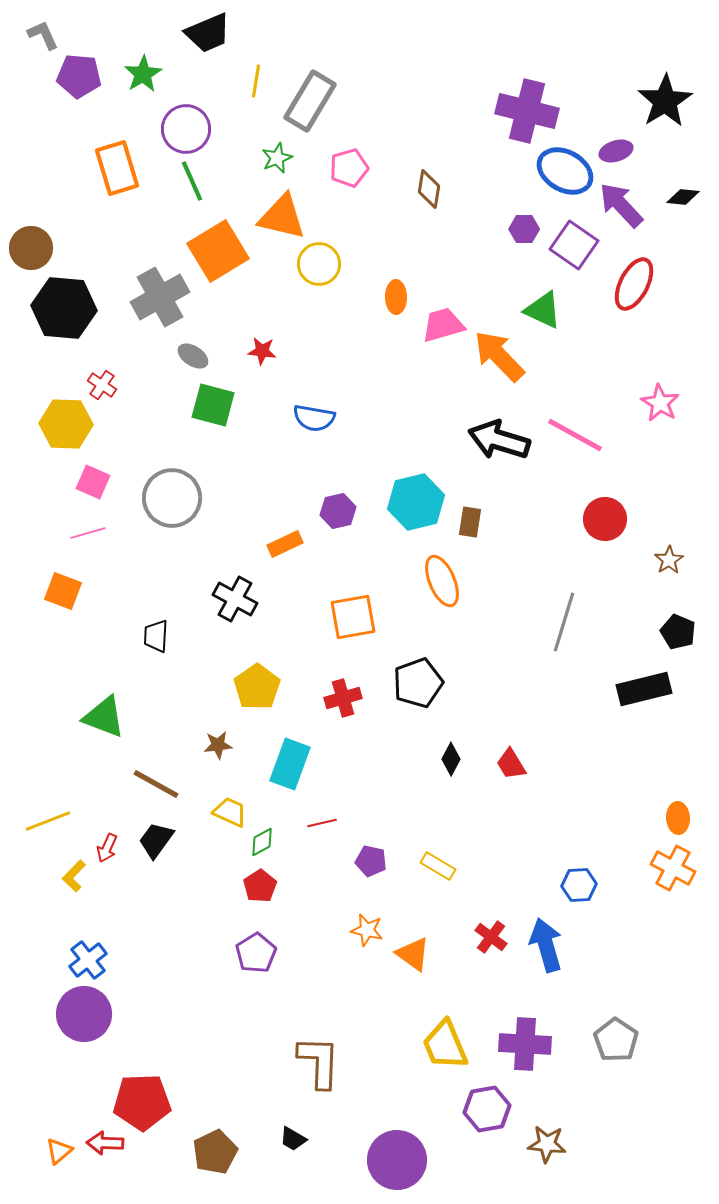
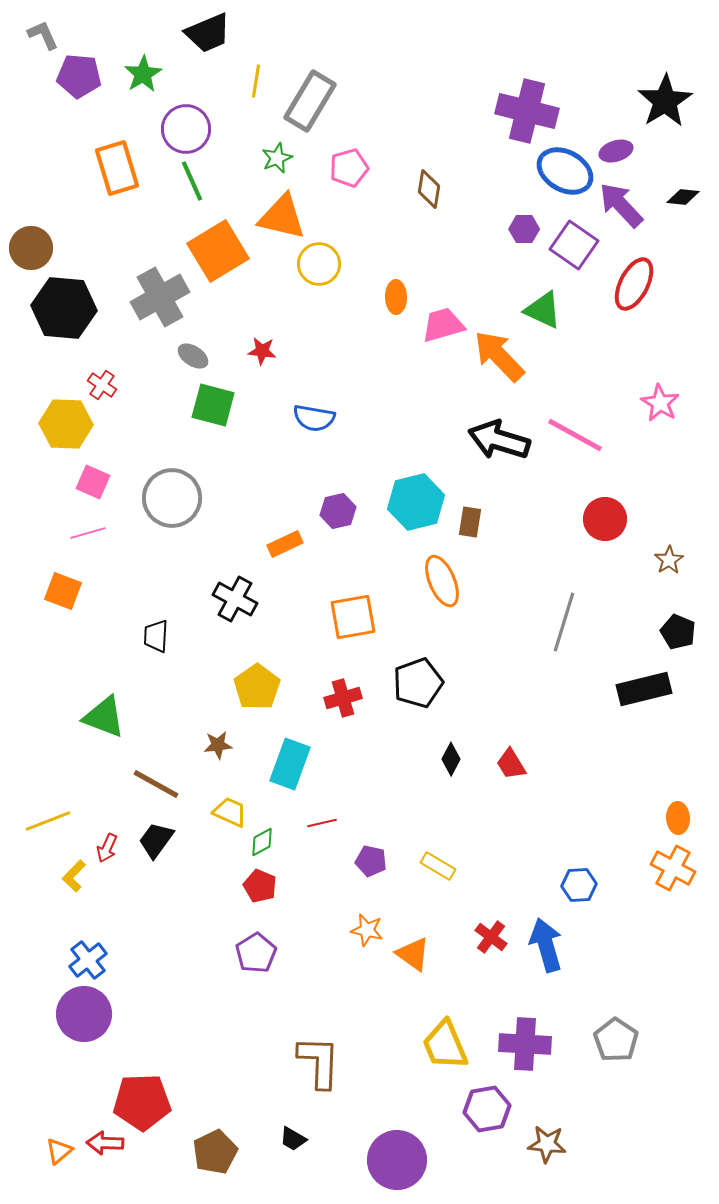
red pentagon at (260, 886): rotated 16 degrees counterclockwise
